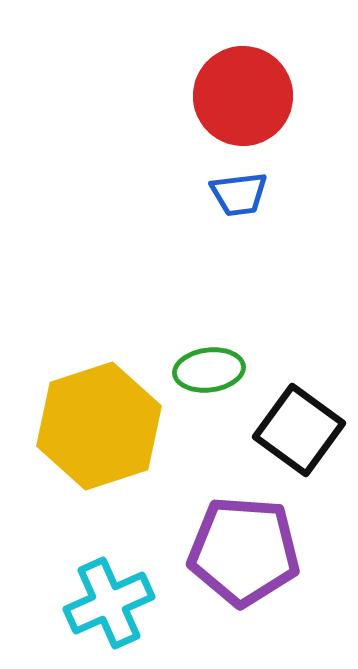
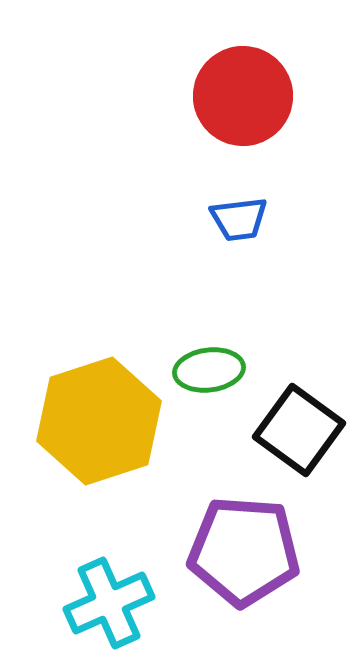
blue trapezoid: moved 25 px down
yellow hexagon: moved 5 px up
